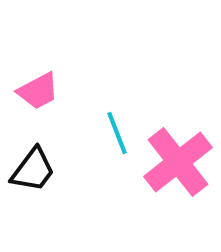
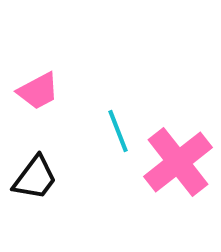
cyan line: moved 1 px right, 2 px up
black trapezoid: moved 2 px right, 8 px down
